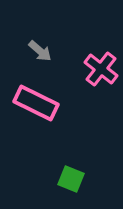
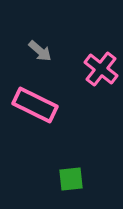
pink rectangle: moved 1 px left, 2 px down
green square: rotated 28 degrees counterclockwise
